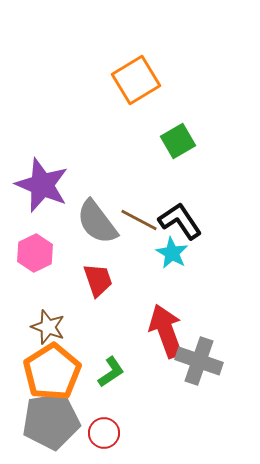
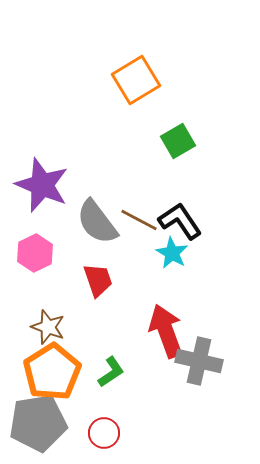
gray cross: rotated 6 degrees counterclockwise
gray pentagon: moved 13 px left, 2 px down
